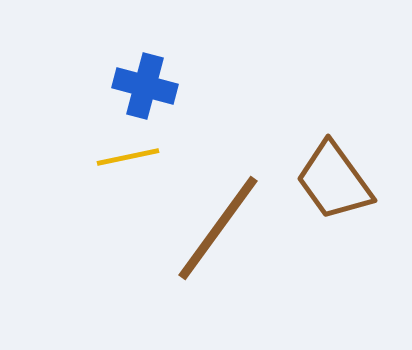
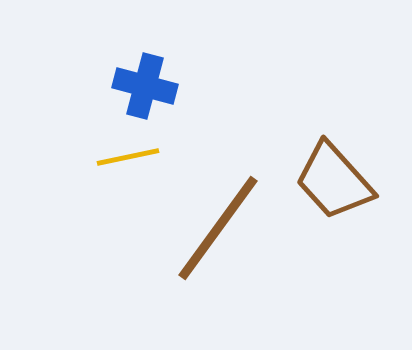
brown trapezoid: rotated 6 degrees counterclockwise
